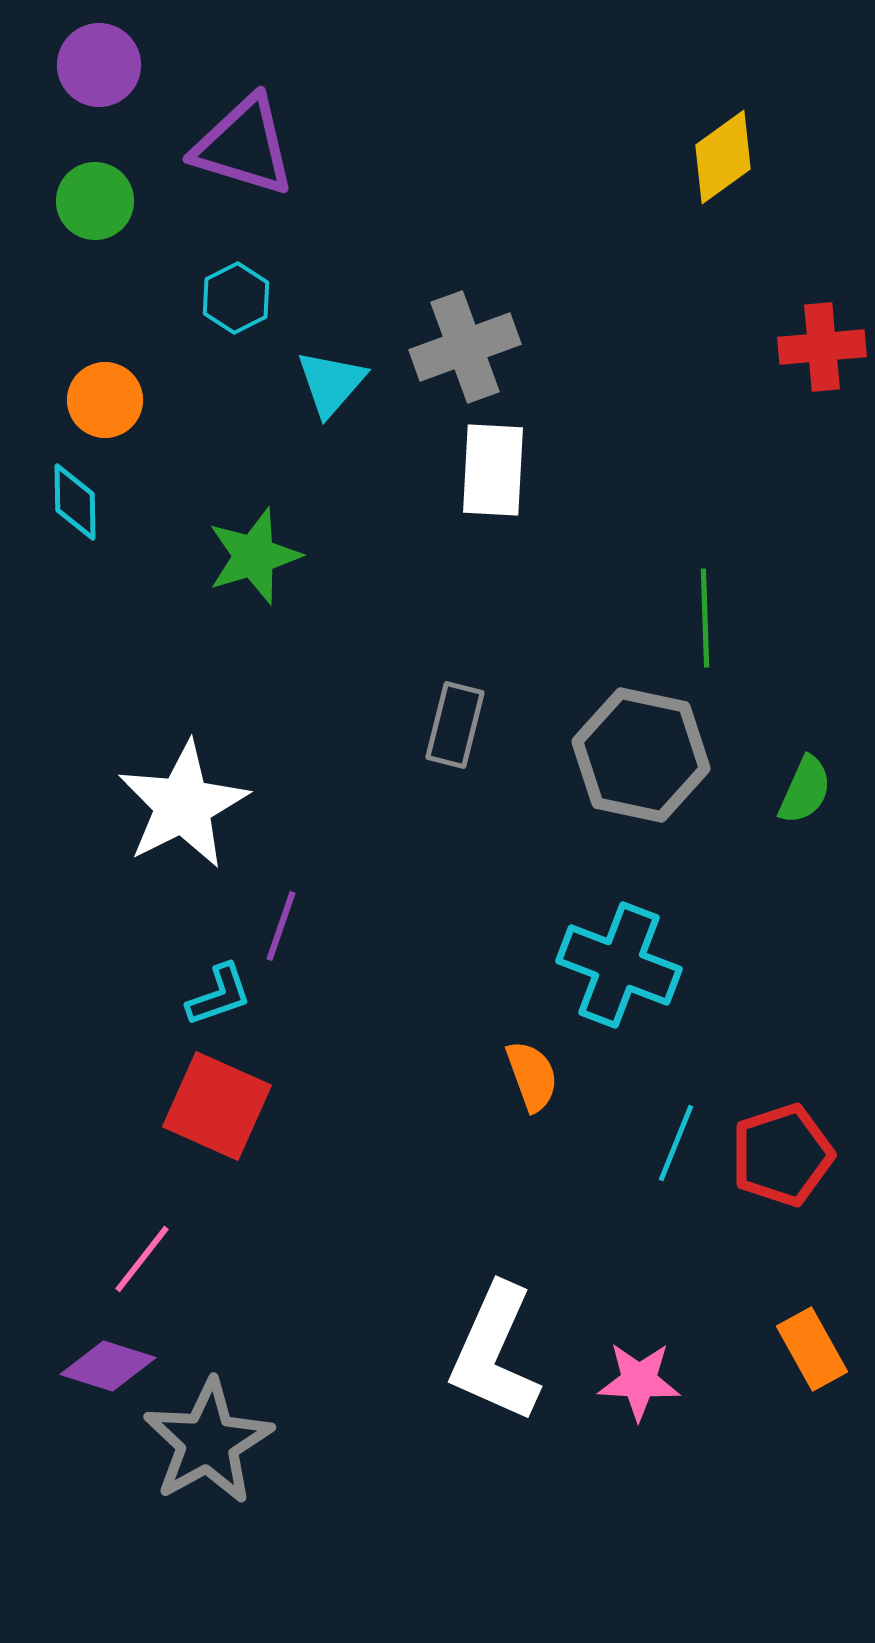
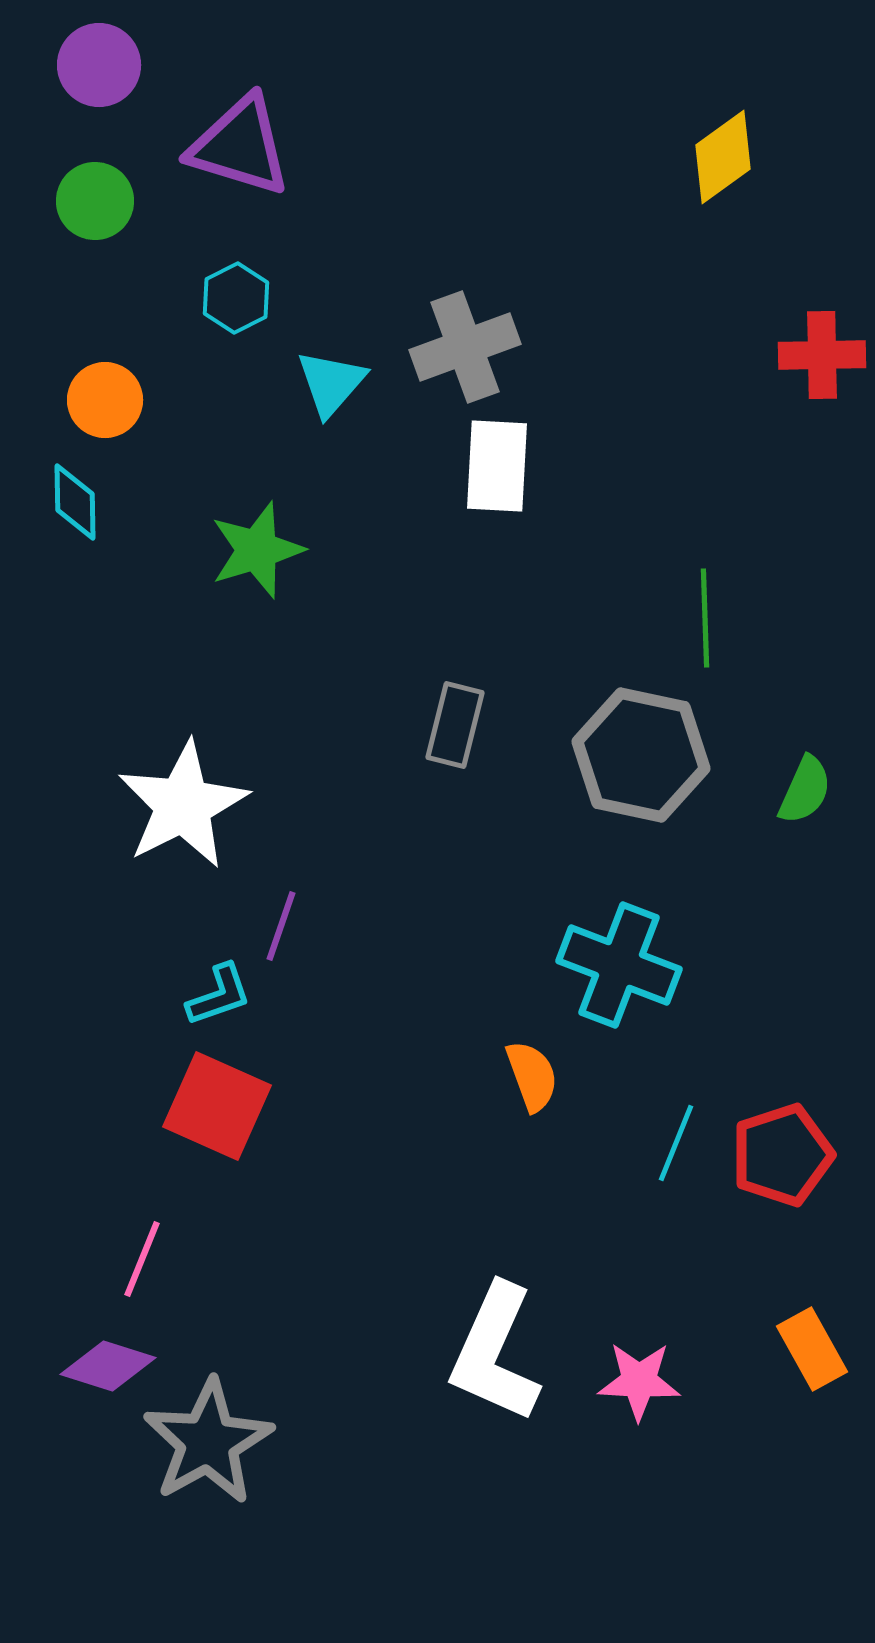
purple triangle: moved 4 px left
red cross: moved 8 px down; rotated 4 degrees clockwise
white rectangle: moved 4 px right, 4 px up
green star: moved 3 px right, 6 px up
pink line: rotated 16 degrees counterclockwise
